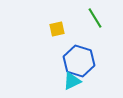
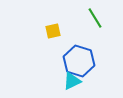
yellow square: moved 4 px left, 2 px down
